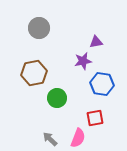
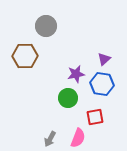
gray circle: moved 7 px right, 2 px up
purple triangle: moved 8 px right, 17 px down; rotated 32 degrees counterclockwise
purple star: moved 7 px left, 13 px down
brown hexagon: moved 9 px left, 17 px up; rotated 10 degrees clockwise
green circle: moved 11 px right
red square: moved 1 px up
gray arrow: rotated 105 degrees counterclockwise
